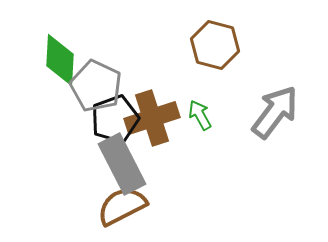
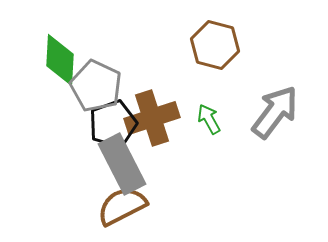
green arrow: moved 9 px right, 4 px down
black pentagon: moved 2 px left, 5 px down
